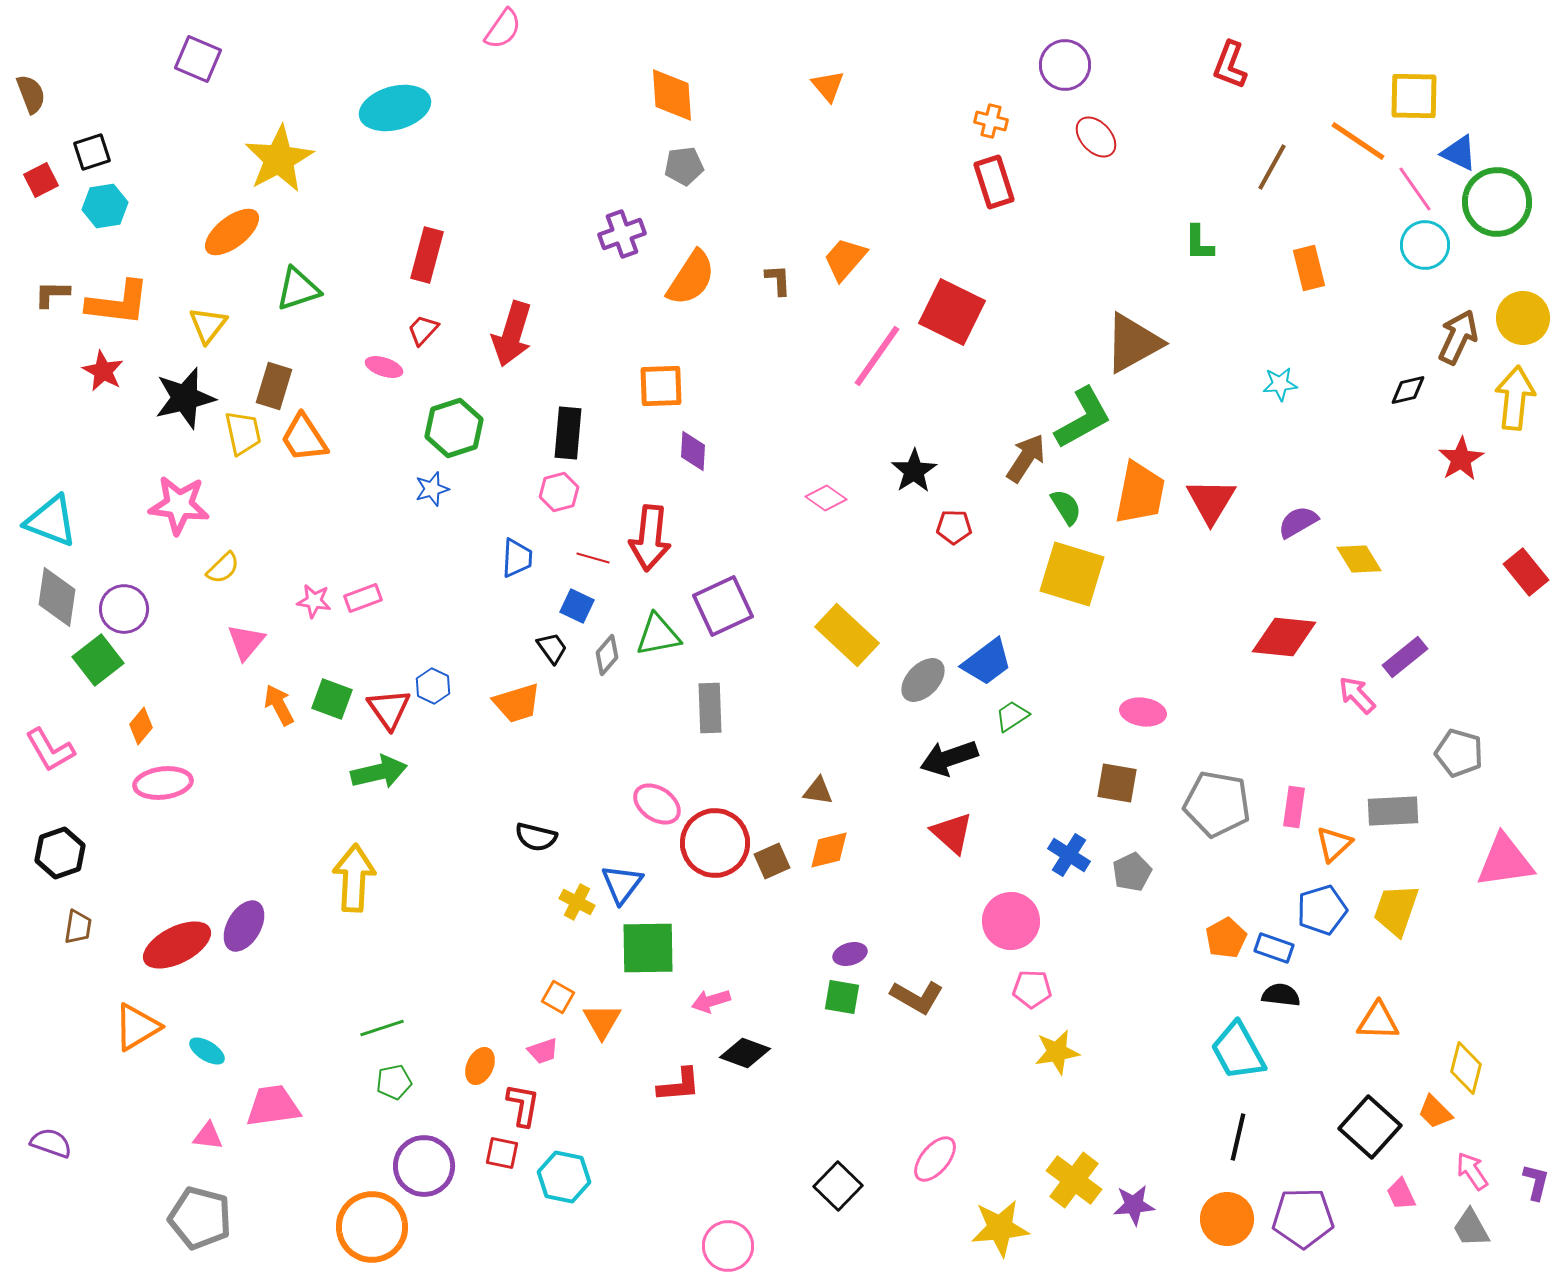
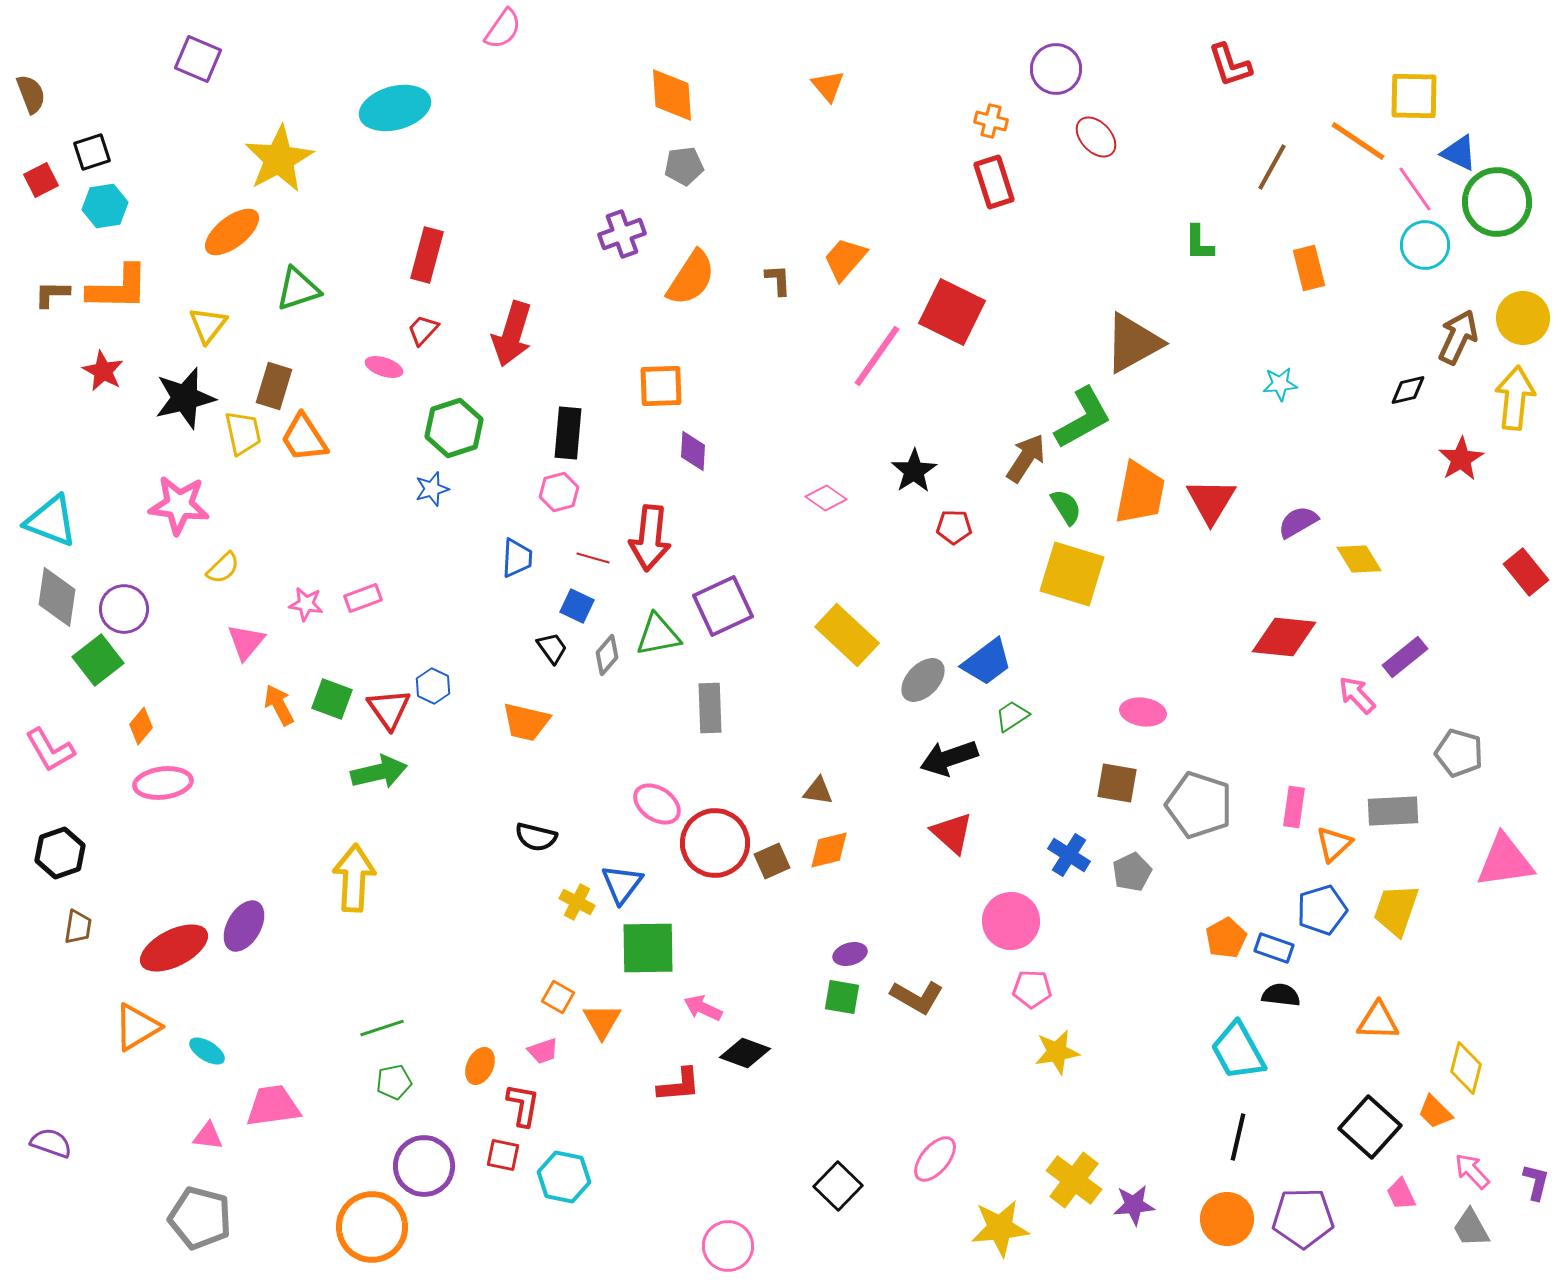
purple circle at (1065, 65): moved 9 px left, 4 px down
red L-shape at (1230, 65): rotated 39 degrees counterclockwise
orange L-shape at (118, 303): moved 15 px up; rotated 6 degrees counterclockwise
pink star at (314, 601): moved 8 px left, 3 px down
orange trapezoid at (517, 703): moved 9 px right, 19 px down; rotated 30 degrees clockwise
gray pentagon at (1217, 804): moved 18 px left, 1 px down; rotated 8 degrees clockwise
red ellipse at (177, 945): moved 3 px left, 3 px down
pink arrow at (711, 1001): moved 8 px left, 7 px down; rotated 42 degrees clockwise
red square at (502, 1153): moved 1 px right, 2 px down
pink arrow at (1472, 1171): rotated 9 degrees counterclockwise
